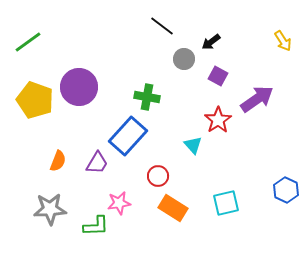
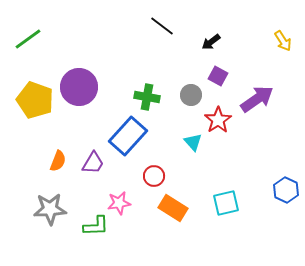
green line: moved 3 px up
gray circle: moved 7 px right, 36 px down
cyan triangle: moved 3 px up
purple trapezoid: moved 4 px left
red circle: moved 4 px left
